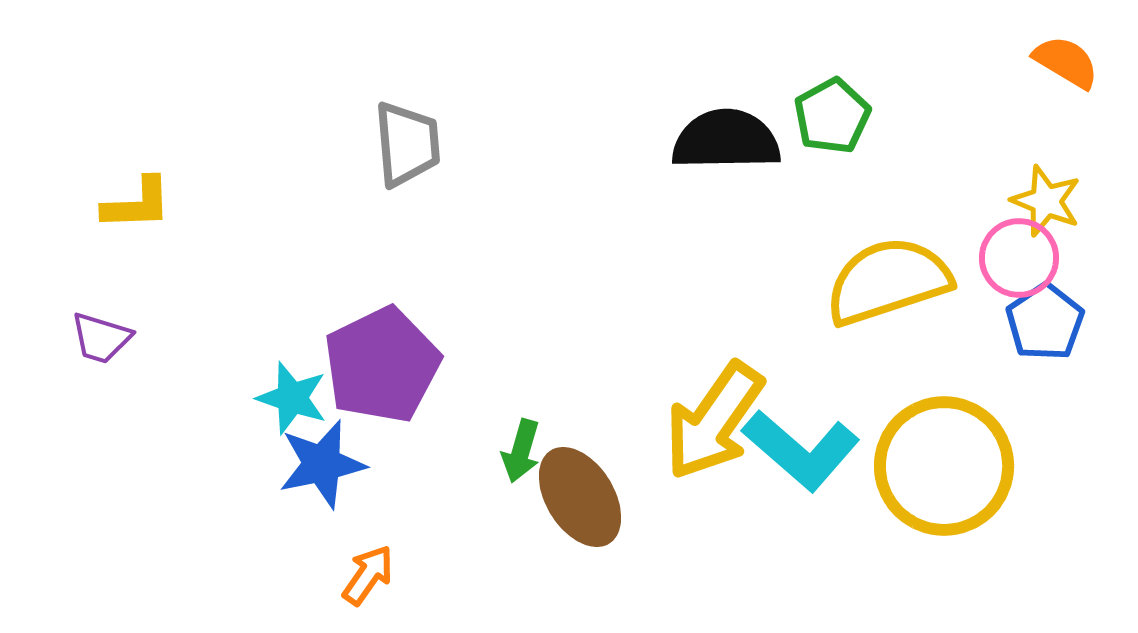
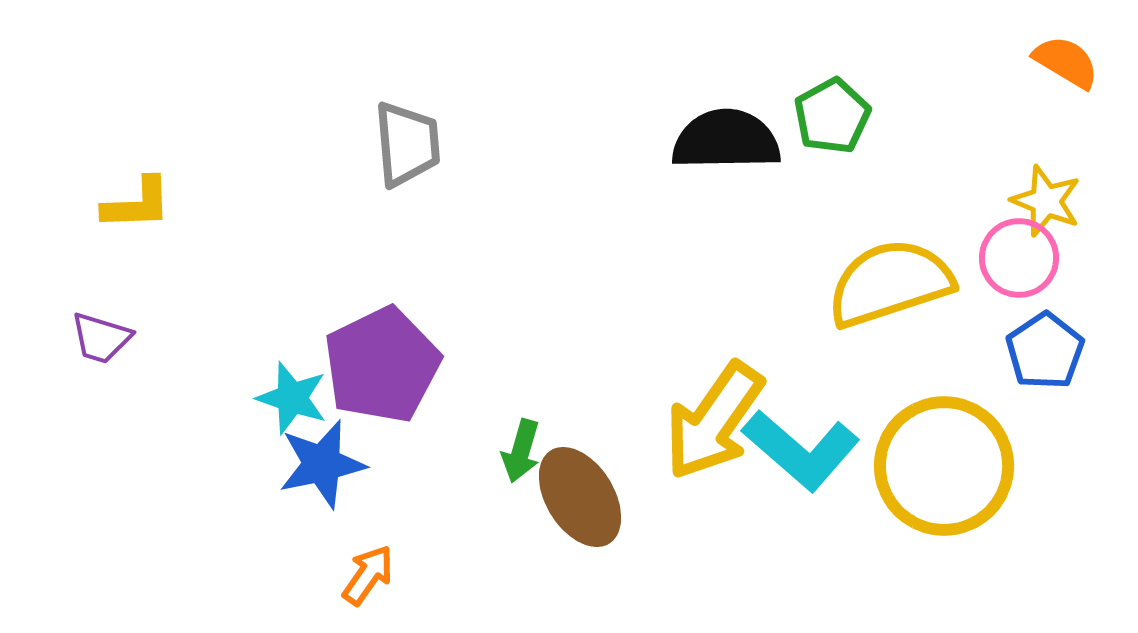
yellow semicircle: moved 2 px right, 2 px down
blue pentagon: moved 29 px down
